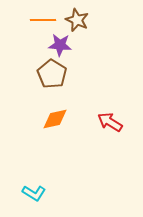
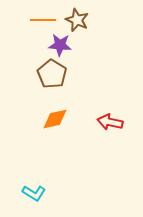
red arrow: rotated 20 degrees counterclockwise
